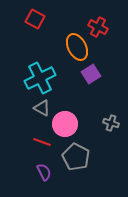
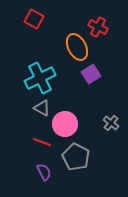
red square: moved 1 px left
gray cross: rotated 21 degrees clockwise
